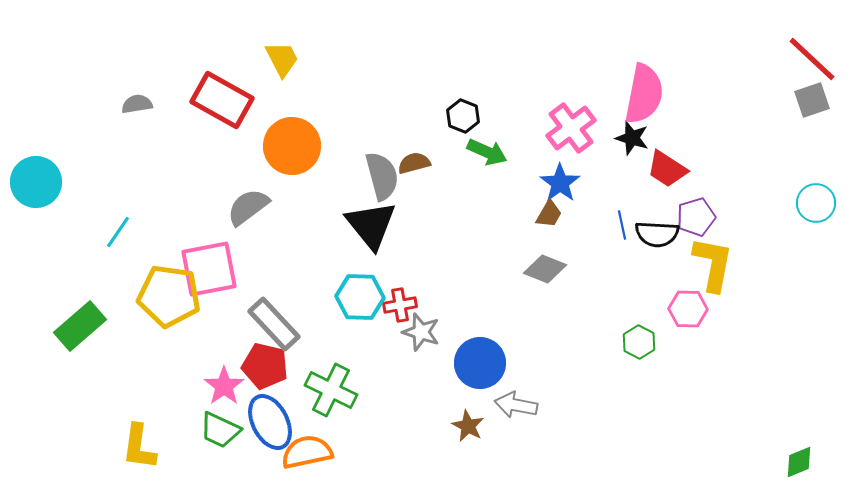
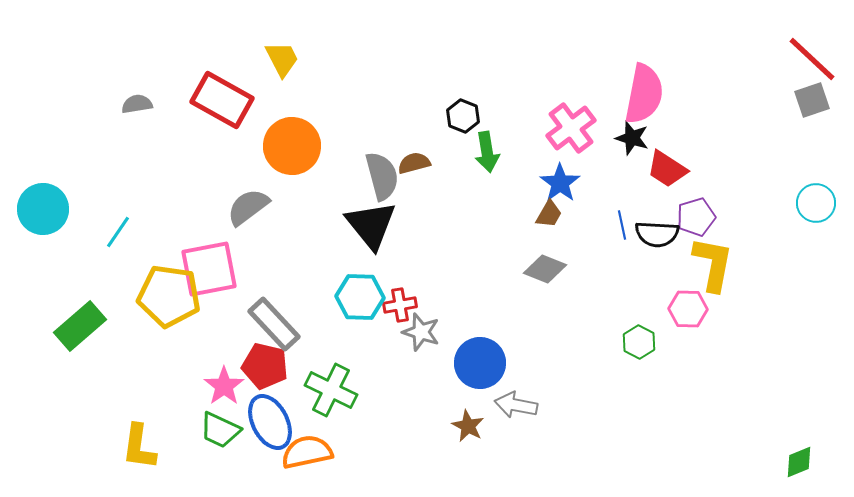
green arrow at (487, 152): rotated 57 degrees clockwise
cyan circle at (36, 182): moved 7 px right, 27 px down
